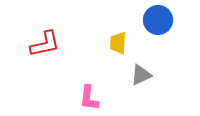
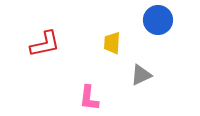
yellow trapezoid: moved 6 px left
